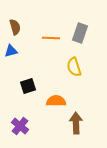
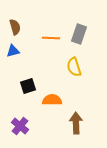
gray rectangle: moved 1 px left, 1 px down
blue triangle: moved 2 px right
orange semicircle: moved 4 px left, 1 px up
